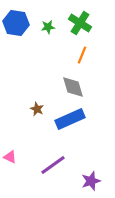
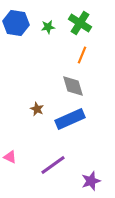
gray diamond: moved 1 px up
